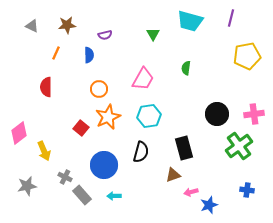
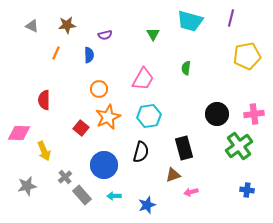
red semicircle: moved 2 px left, 13 px down
pink diamond: rotated 40 degrees clockwise
gray cross: rotated 24 degrees clockwise
blue star: moved 62 px left
